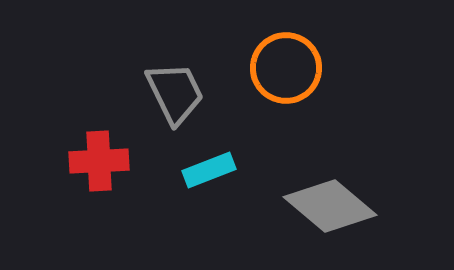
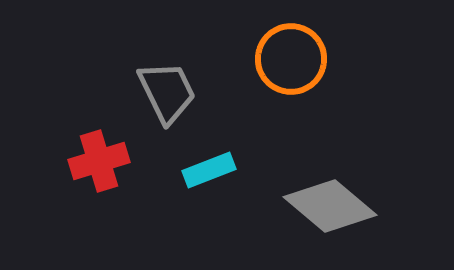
orange circle: moved 5 px right, 9 px up
gray trapezoid: moved 8 px left, 1 px up
red cross: rotated 14 degrees counterclockwise
